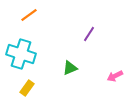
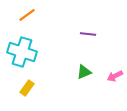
orange line: moved 2 px left
purple line: moved 1 px left; rotated 63 degrees clockwise
cyan cross: moved 1 px right, 2 px up
green triangle: moved 14 px right, 4 px down
